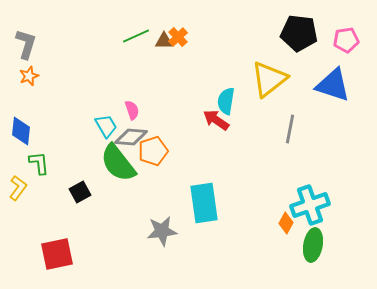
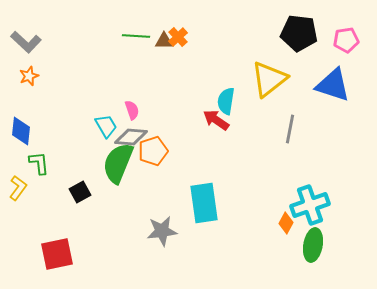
green line: rotated 28 degrees clockwise
gray L-shape: moved 2 px up; rotated 116 degrees clockwise
green semicircle: rotated 60 degrees clockwise
